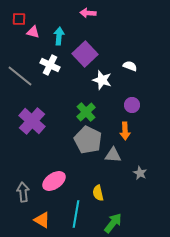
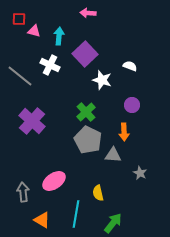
pink triangle: moved 1 px right, 1 px up
orange arrow: moved 1 px left, 1 px down
